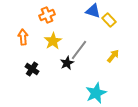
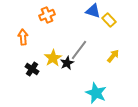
yellow star: moved 17 px down
cyan star: rotated 25 degrees counterclockwise
